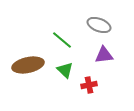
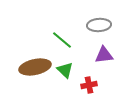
gray ellipse: rotated 25 degrees counterclockwise
brown ellipse: moved 7 px right, 2 px down
